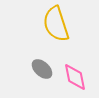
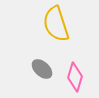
pink diamond: rotated 28 degrees clockwise
